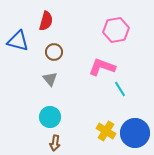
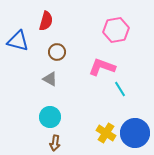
brown circle: moved 3 px right
gray triangle: rotated 21 degrees counterclockwise
yellow cross: moved 2 px down
